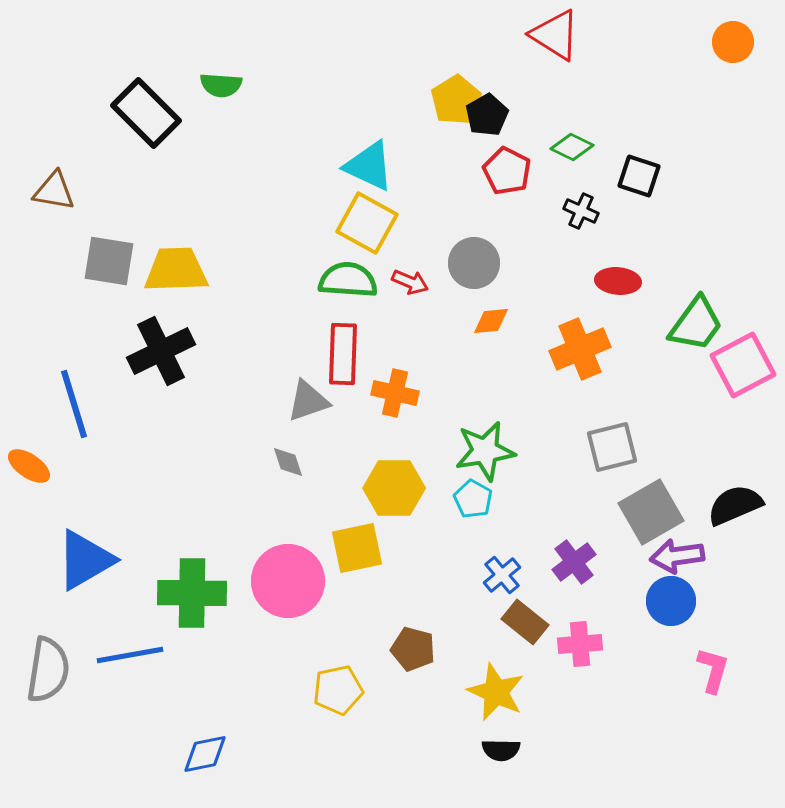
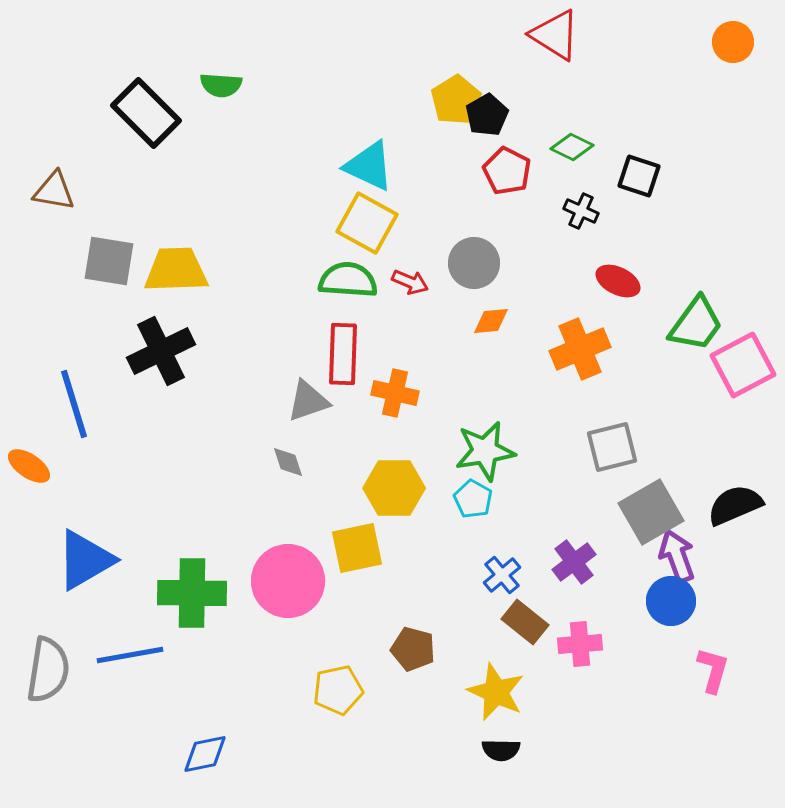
red ellipse at (618, 281): rotated 21 degrees clockwise
purple arrow at (677, 556): rotated 78 degrees clockwise
